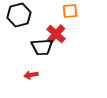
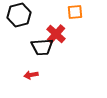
orange square: moved 5 px right, 1 px down
